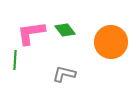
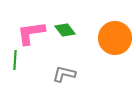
orange circle: moved 4 px right, 4 px up
